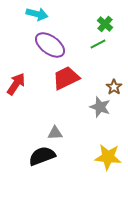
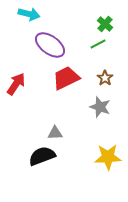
cyan arrow: moved 8 px left
brown star: moved 9 px left, 9 px up
yellow star: rotated 8 degrees counterclockwise
